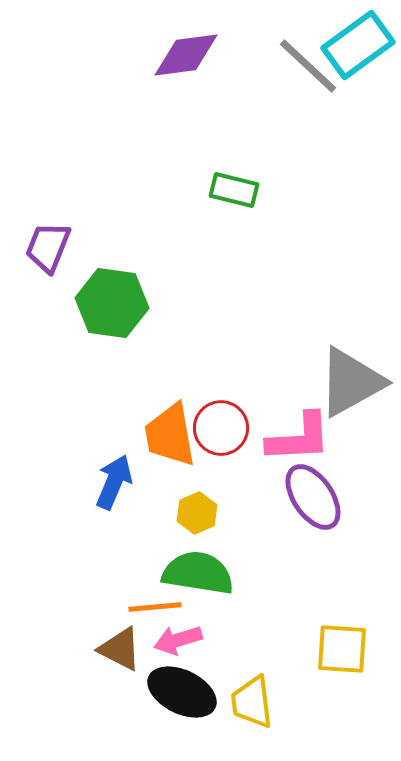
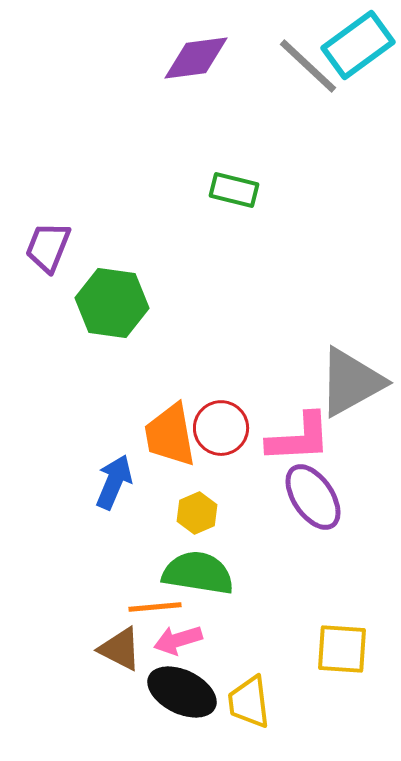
purple diamond: moved 10 px right, 3 px down
yellow trapezoid: moved 3 px left
